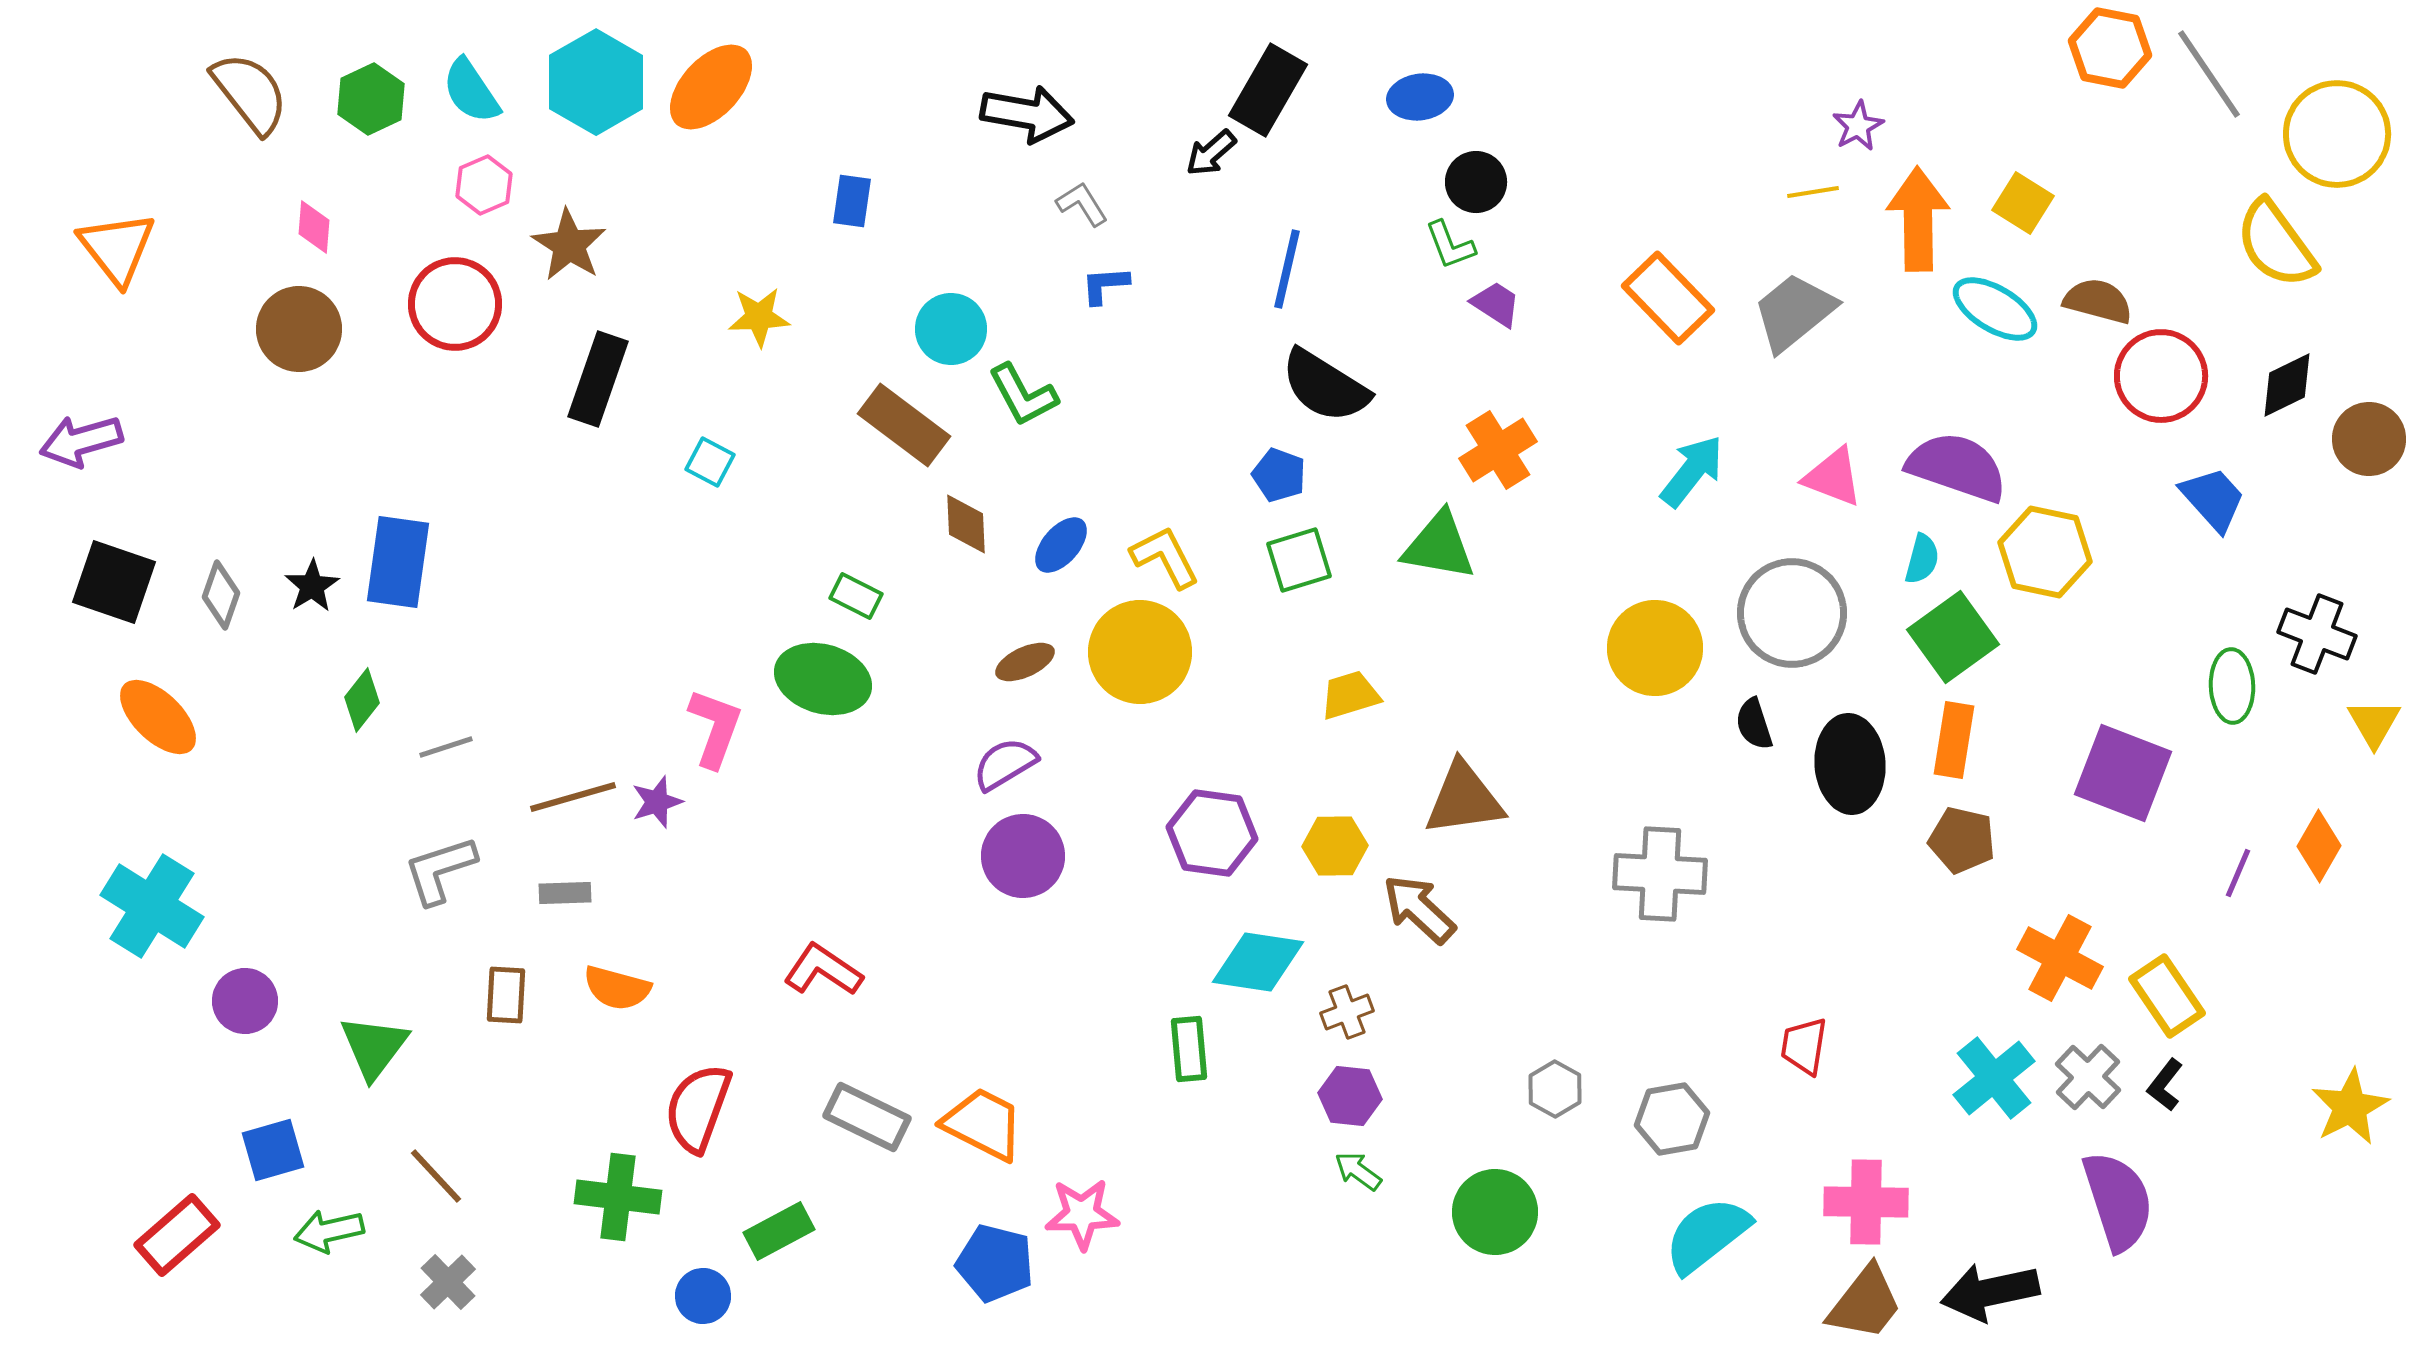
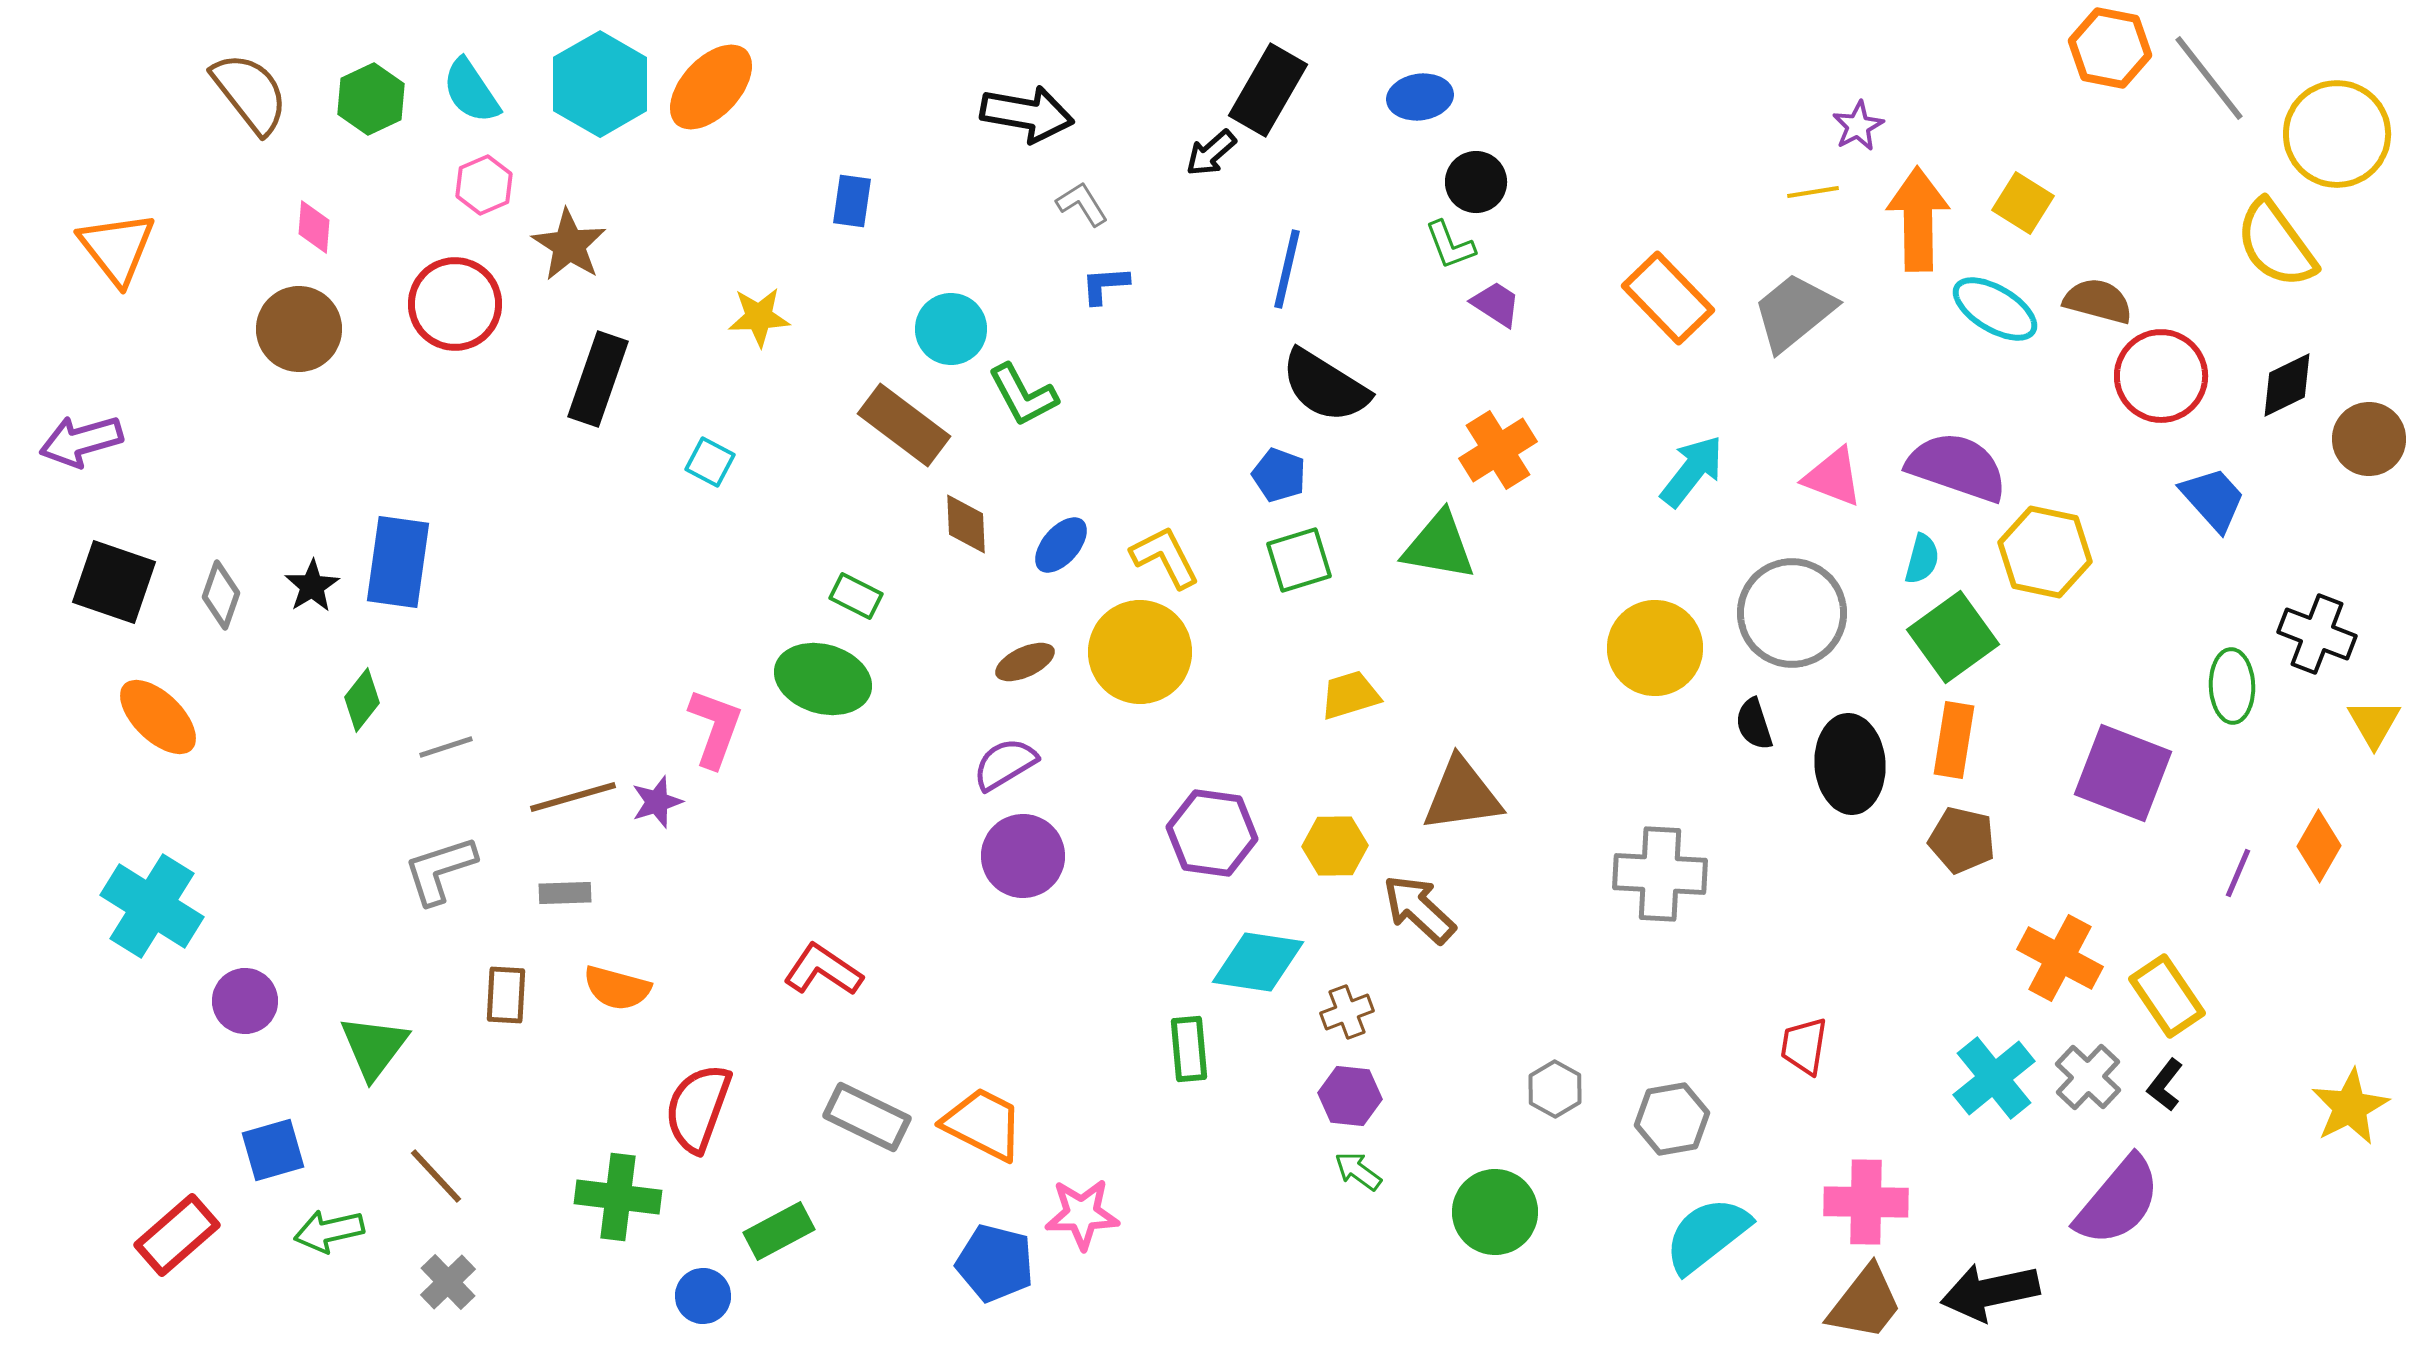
gray line at (2209, 74): moved 4 px down; rotated 4 degrees counterclockwise
cyan hexagon at (596, 82): moved 4 px right, 2 px down
brown triangle at (1464, 799): moved 2 px left, 4 px up
purple semicircle at (2118, 1201): rotated 58 degrees clockwise
